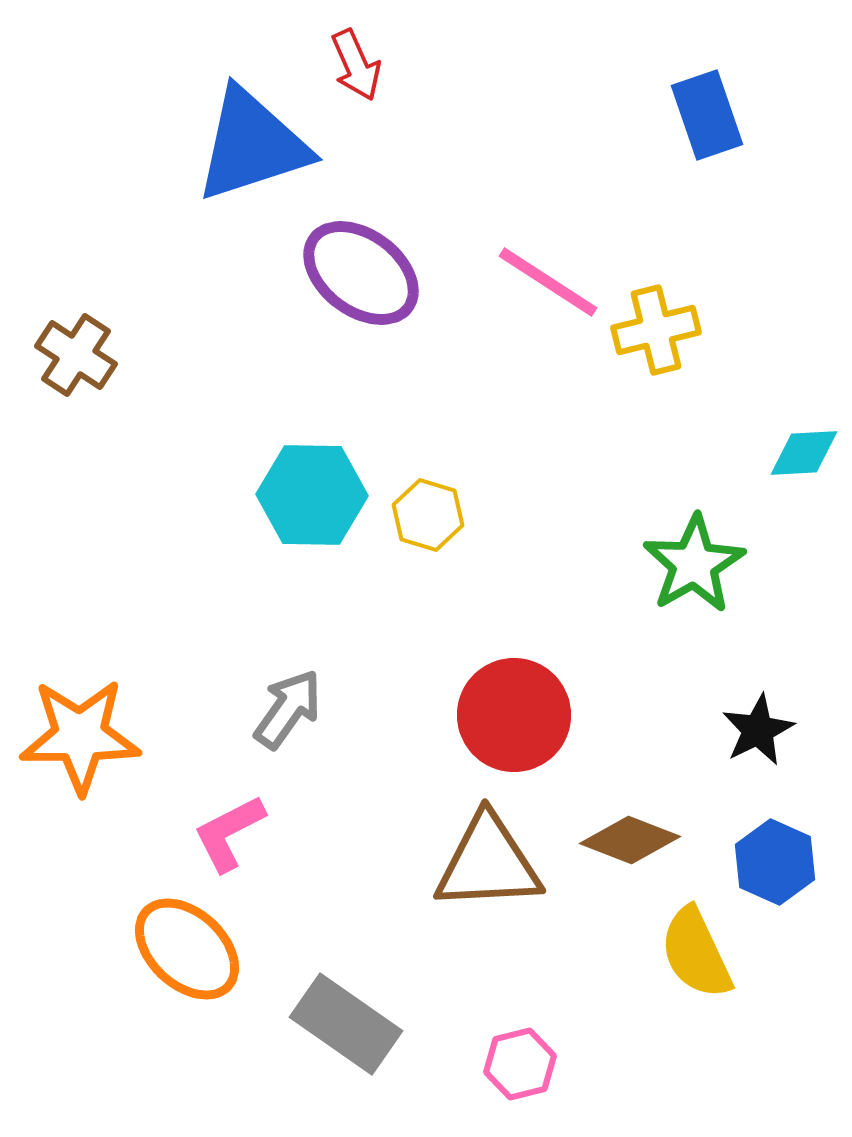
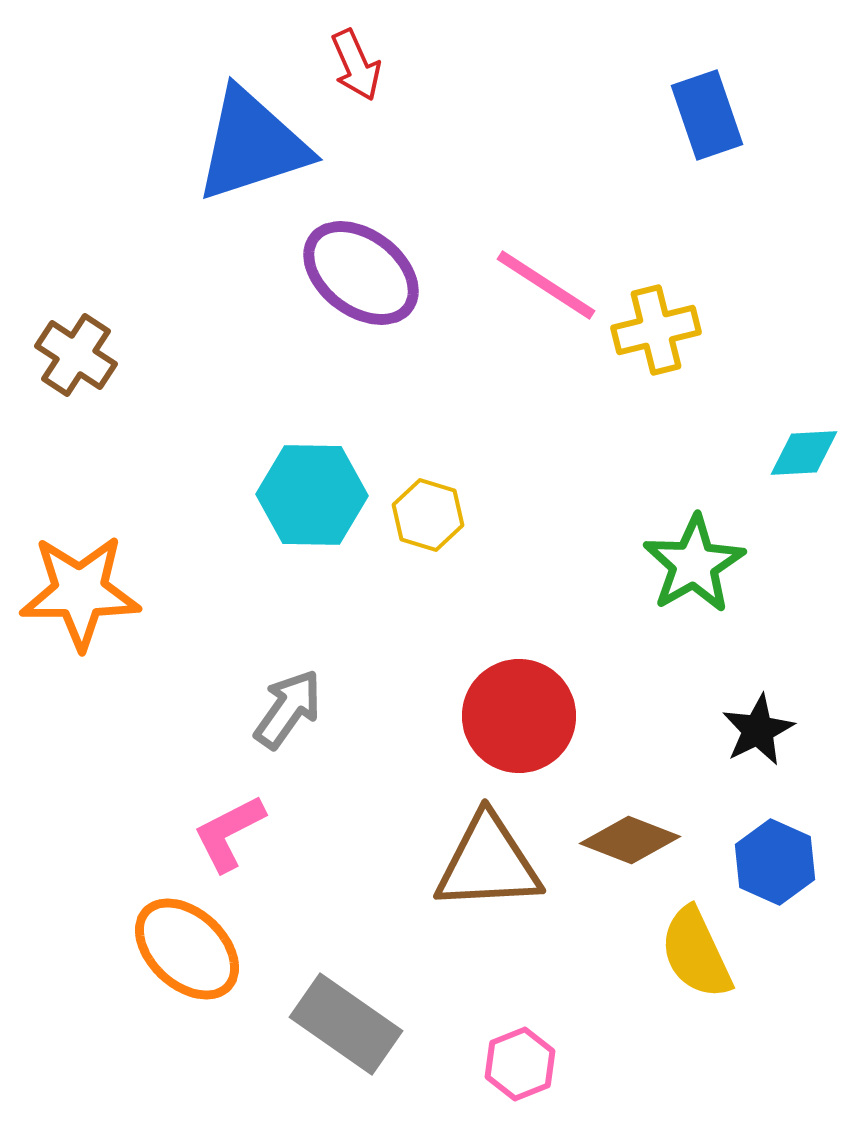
pink line: moved 2 px left, 3 px down
red circle: moved 5 px right, 1 px down
orange star: moved 144 px up
pink hexagon: rotated 8 degrees counterclockwise
